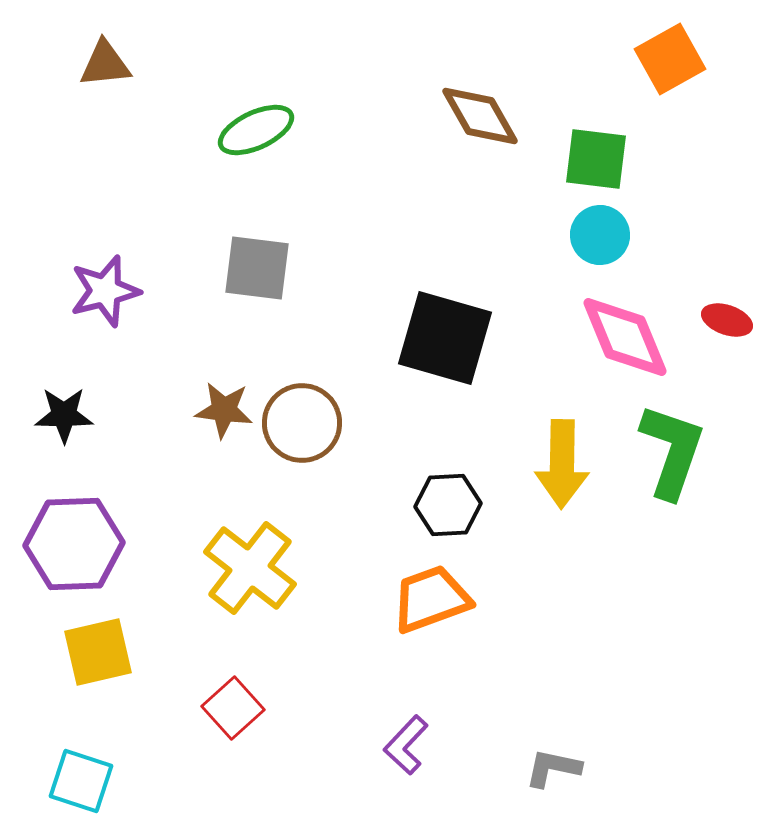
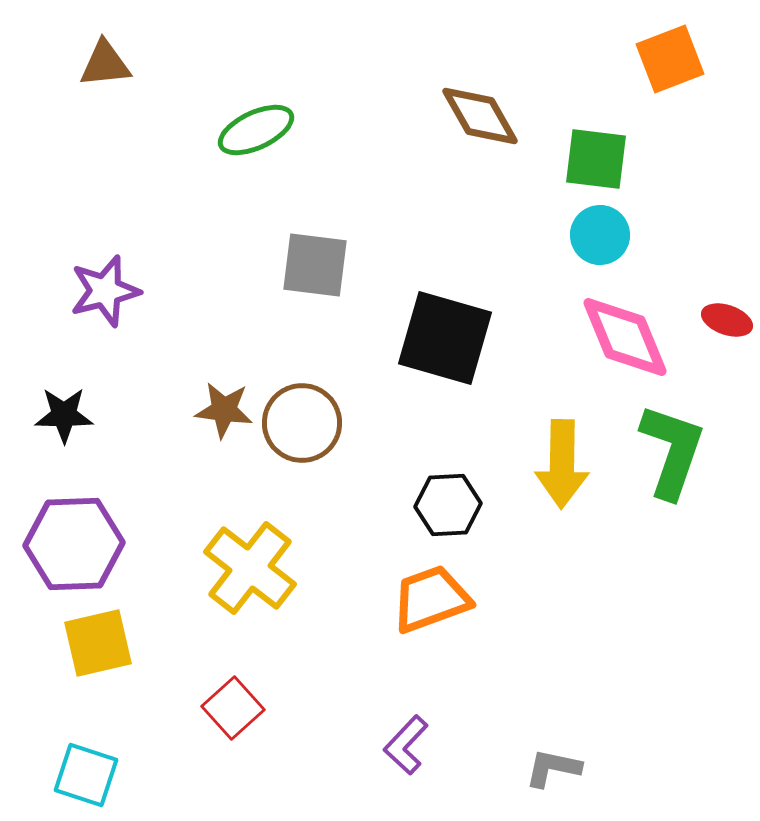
orange square: rotated 8 degrees clockwise
gray square: moved 58 px right, 3 px up
yellow square: moved 9 px up
cyan square: moved 5 px right, 6 px up
